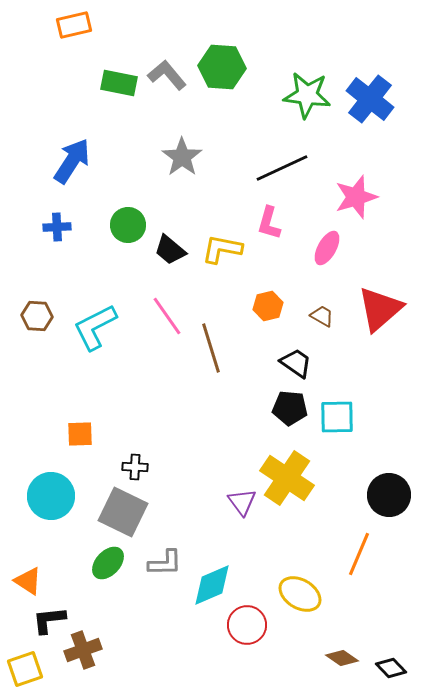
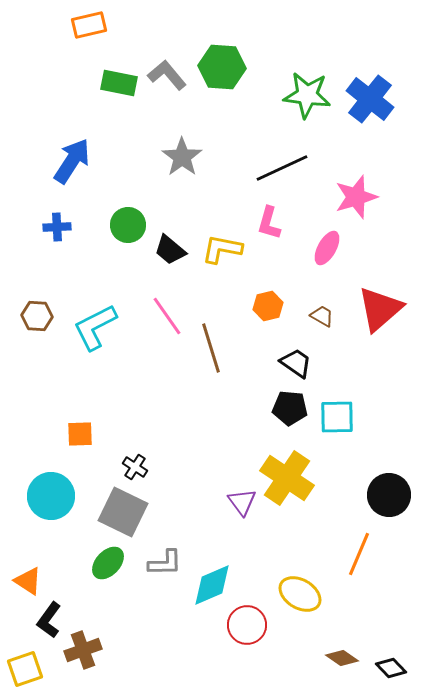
orange rectangle at (74, 25): moved 15 px right
black cross at (135, 467): rotated 30 degrees clockwise
black L-shape at (49, 620): rotated 48 degrees counterclockwise
